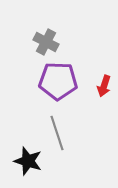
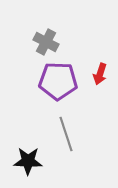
red arrow: moved 4 px left, 12 px up
gray line: moved 9 px right, 1 px down
black star: rotated 16 degrees counterclockwise
